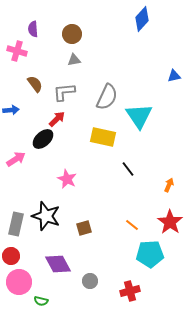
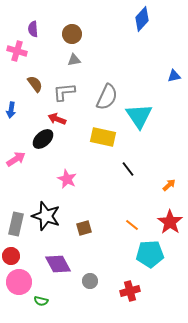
blue arrow: rotated 105 degrees clockwise
red arrow: rotated 114 degrees counterclockwise
orange arrow: rotated 24 degrees clockwise
